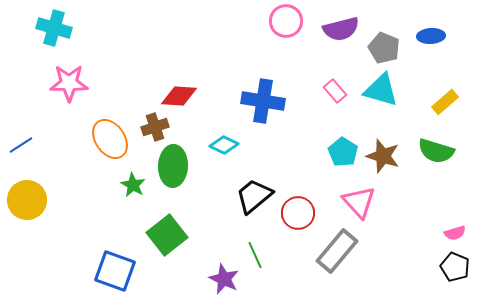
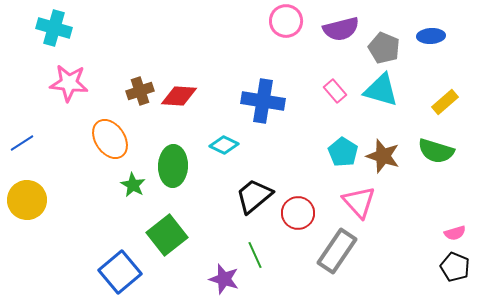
pink star: rotated 6 degrees clockwise
brown cross: moved 15 px left, 36 px up
blue line: moved 1 px right, 2 px up
gray rectangle: rotated 6 degrees counterclockwise
blue square: moved 5 px right, 1 px down; rotated 30 degrees clockwise
purple star: rotated 8 degrees counterclockwise
